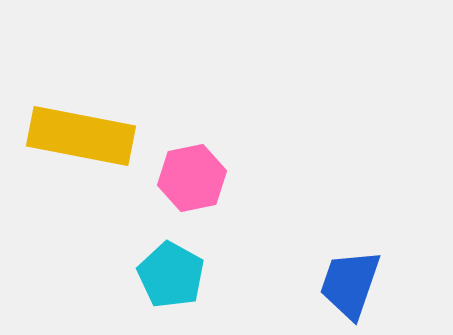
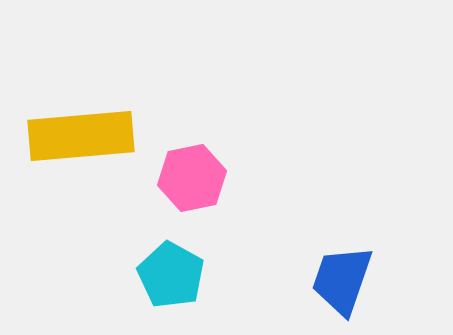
yellow rectangle: rotated 16 degrees counterclockwise
blue trapezoid: moved 8 px left, 4 px up
